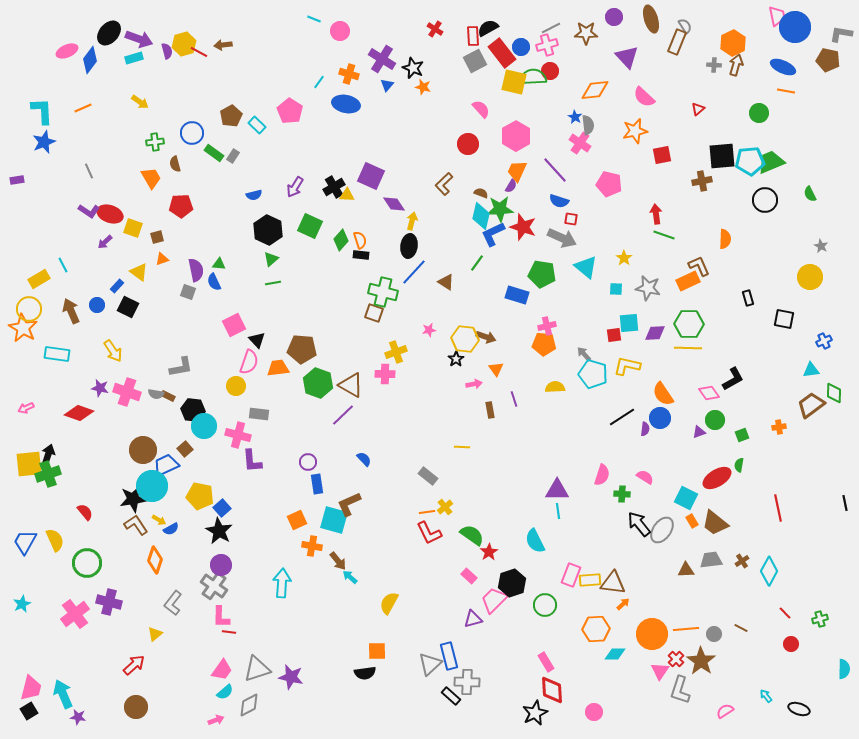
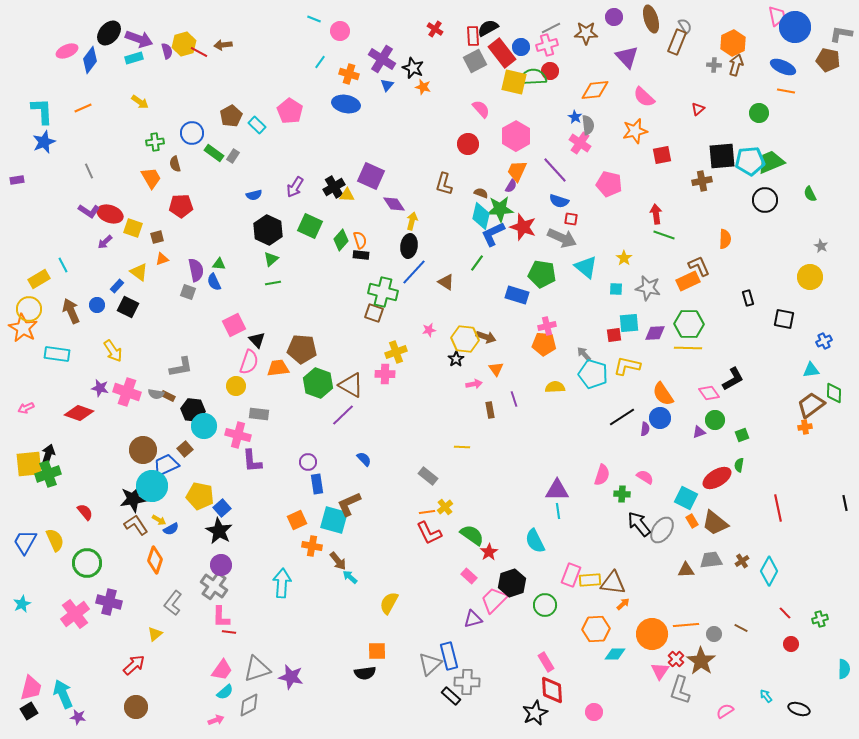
cyan line at (319, 82): moved 1 px right, 20 px up
brown L-shape at (444, 184): rotated 30 degrees counterclockwise
orange cross at (779, 427): moved 26 px right
orange line at (686, 629): moved 4 px up
